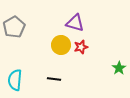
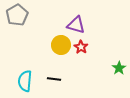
purple triangle: moved 1 px right, 2 px down
gray pentagon: moved 3 px right, 12 px up
red star: rotated 24 degrees counterclockwise
cyan semicircle: moved 10 px right, 1 px down
